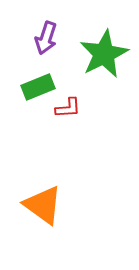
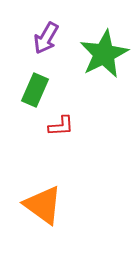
purple arrow: rotated 12 degrees clockwise
green rectangle: moved 3 px left, 3 px down; rotated 44 degrees counterclockwise
red L-shape: moved 7 px left, 18 px down
